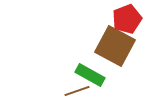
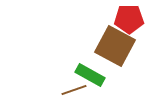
red pentagon: moved 2 px right; rotated 20 degrees clockwise
brown line: moved 3 px left, 1 px up
